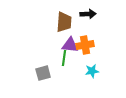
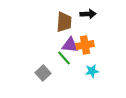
green line: rotated 49 degrees counterclockwise
gray square: rotated 28 degrees counterclockwise
